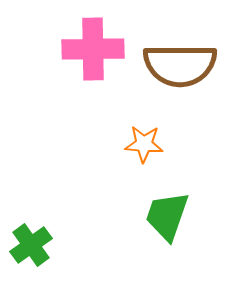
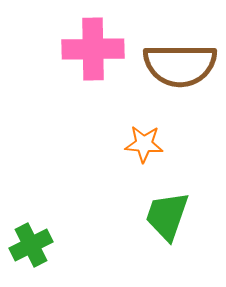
green cross: rotated 9 degrees clockwise
